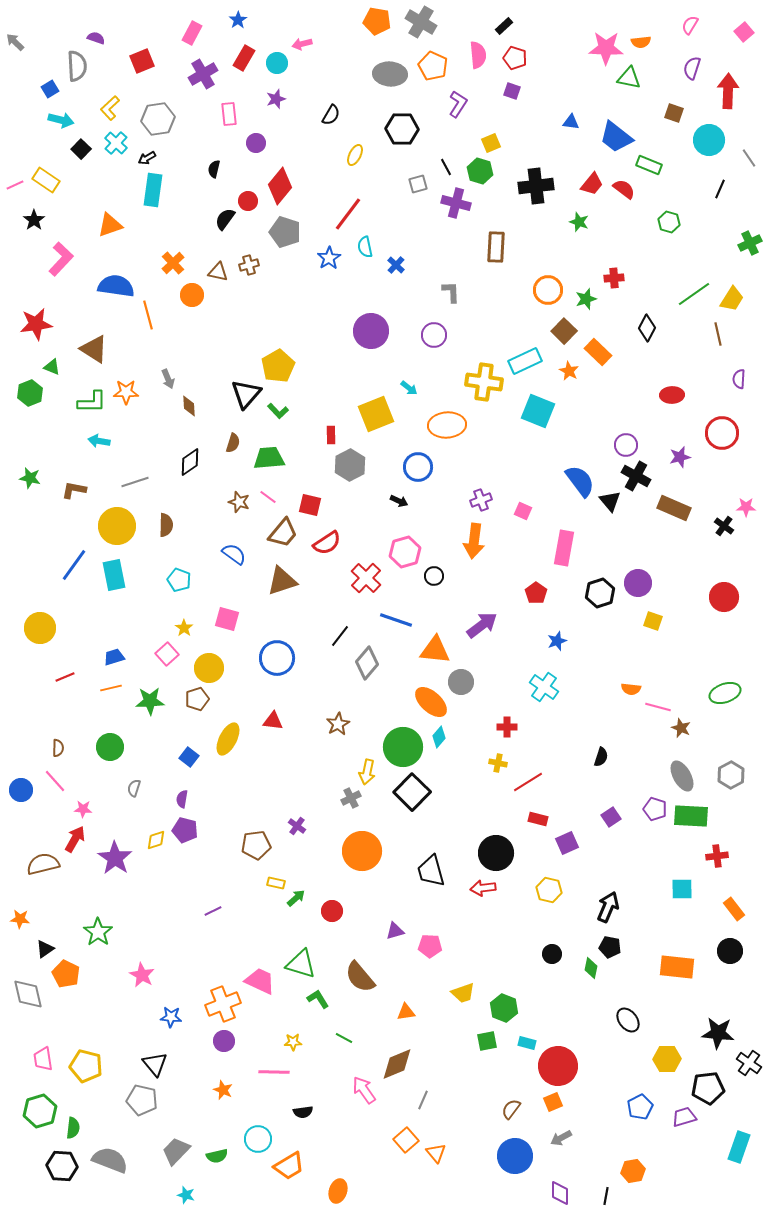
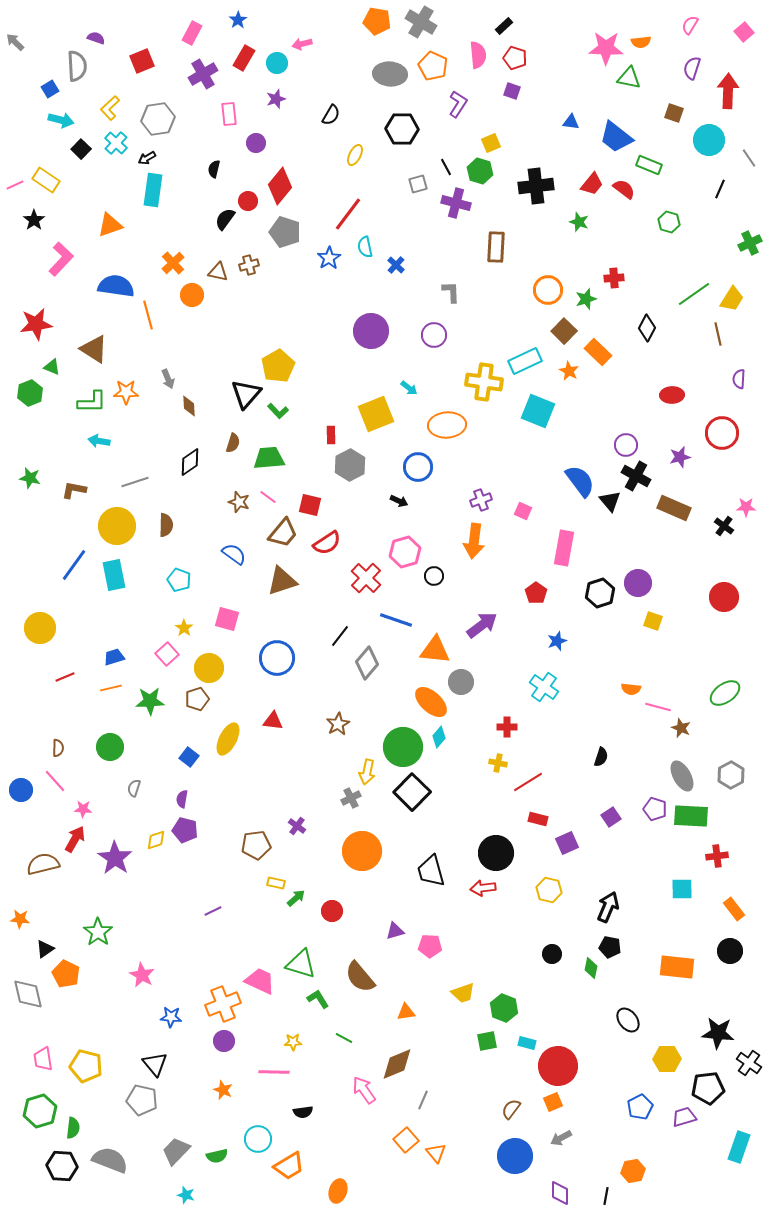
green ellipse at (725, 693): rotated 16 degrees counterclockwise
